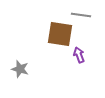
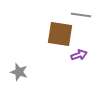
purple arrow: rotated 91 degrees clockwise
gray star: moved 1 px left, 3 px down
